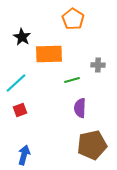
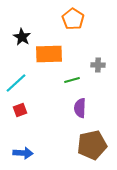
blue arrow: moved 1 px left, 2 px up; rotated 78 degrees clockwise
